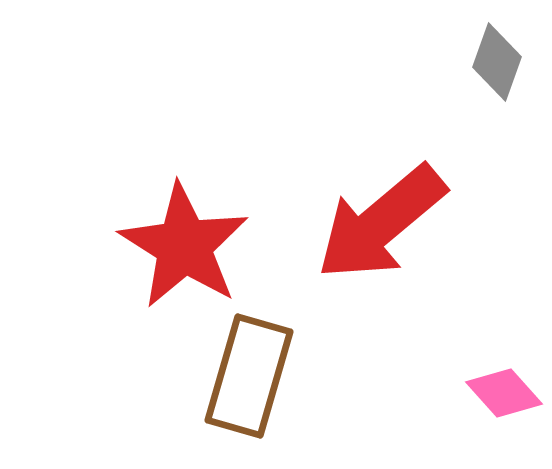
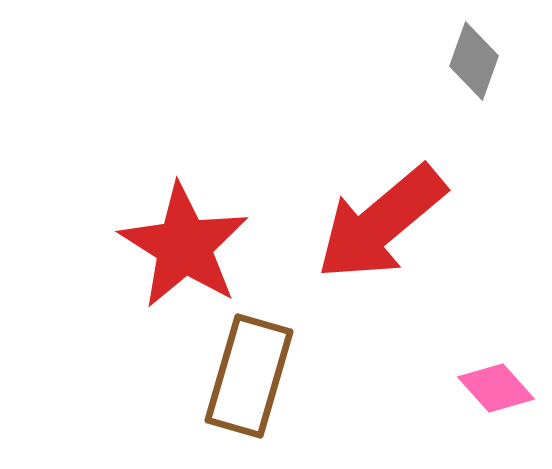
gray diamond: moved 23 px left, 1 px up
pink diamond: moved 8 px left, 5 px up
